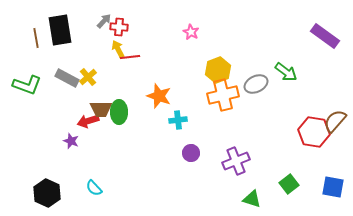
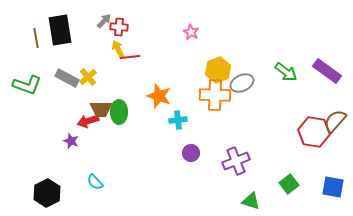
purple rectangle: moved 2 px right, 35 px down
gray ellipse: moved 14 px left, 1 px up
orange cross: moved 8 px left; rotated 16 degrees clockwise
cyan semicircle: moved 1 px right, 6 px up
black hexagon: rotated 8 degrees clockwise
green triangle: moved 1 px left, 2 px down
